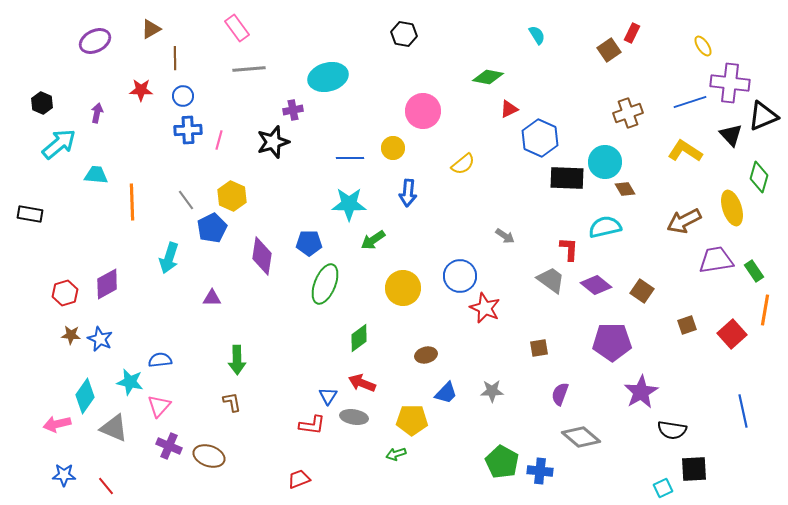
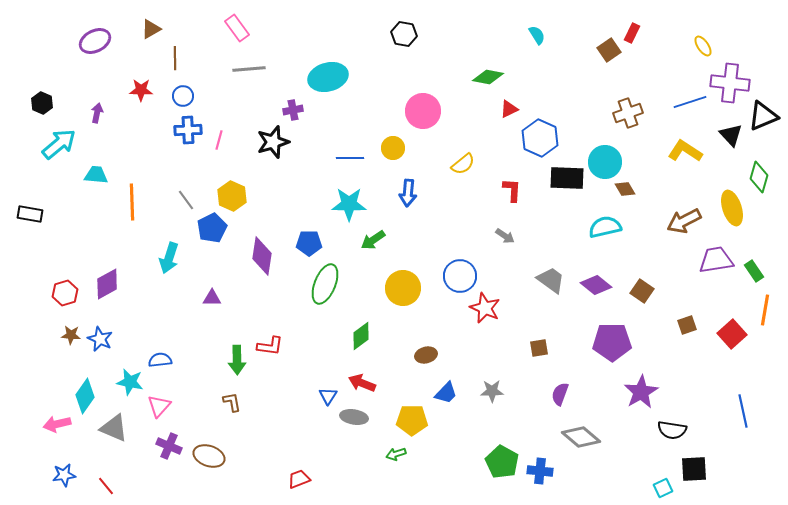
red L-shape at (569, 249): moved 57 px left, 59 px up
green diamond at (359, 338): moved 2 px right, 2 px up
red L-shape at (312, 425): moved 42 px left, 79 px up
blue star at (64, 475): rotated 10 degrees counterclockwise
